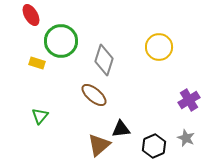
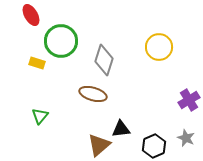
brown ellipse: moved 1 px left, 1 px up; rotated 24 degrees counterclockwise
